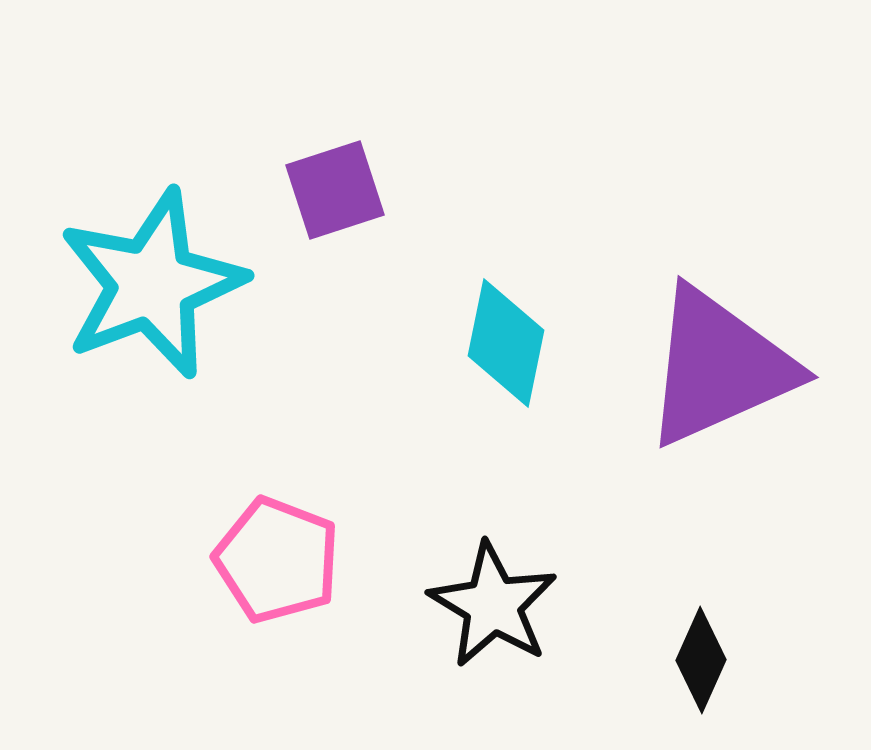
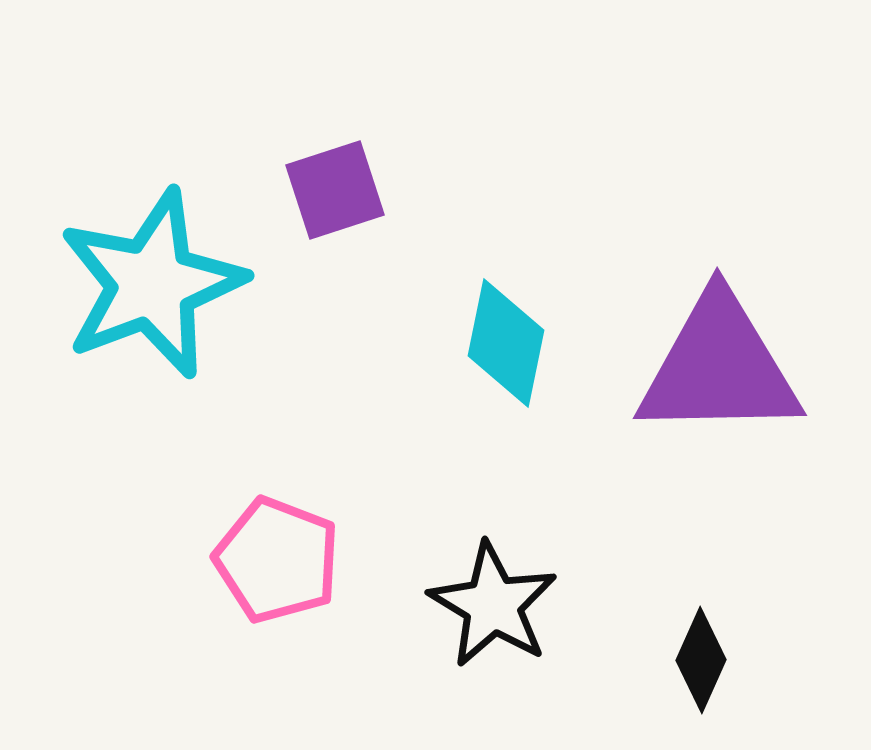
purple triangle: rotated 23 degrees clockwise
